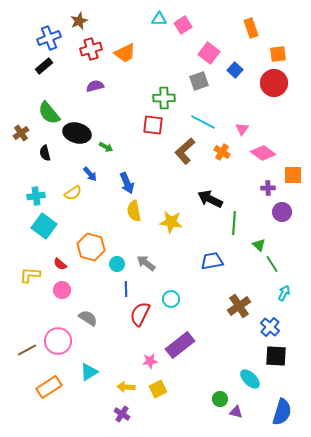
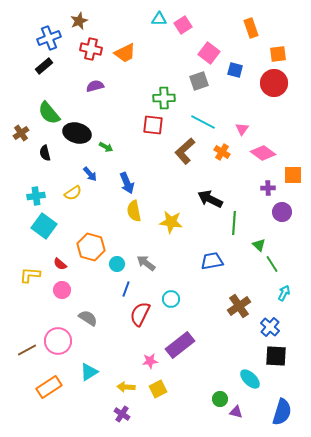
red cross at (91, 49): rotated 30 degrees clockwise
blue square at (235, 70): rotated 28 degrees counterclockwise
blue line at (126, 289): rotated 21 degrees clockwise
